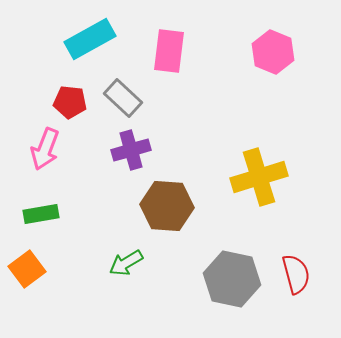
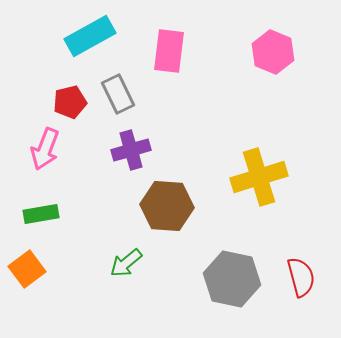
cyan rectangle: moved 3 px up
gray rectangle: moved 5 px left, 4 px up; rotated 21 degrees clockwise
red pentagon: rotated 20 degrees counterclockwise
green arrow: rotated 8 degrees counterclockwise
red semicircle: moved 5 px right, 3 px down
